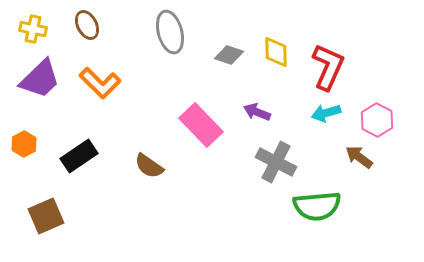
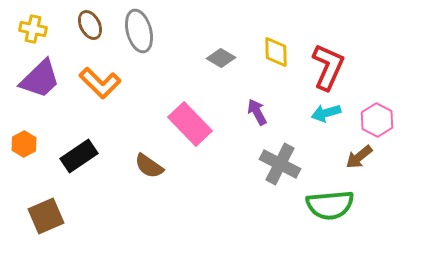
brown ellipse: moved 3 px right
gray ellipse: moved 31 px left, 1 px up
gray diamond: moved 8 px left, 3 px down; rotated 12 degrees clockwise
purple arrow: rotated 40 degrees clockwise
pink rectangle: moved 11 px left, 1 px up
brown arrow: rotated 76 degrees counterclockwise
gray cross: moved 4 px right, 2 px down
green semicircle: moved 13 px right, 1 px up
